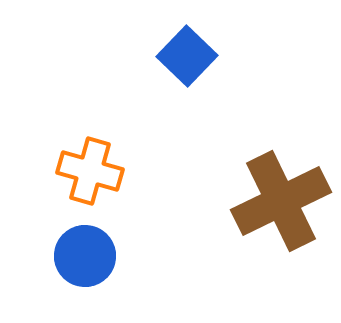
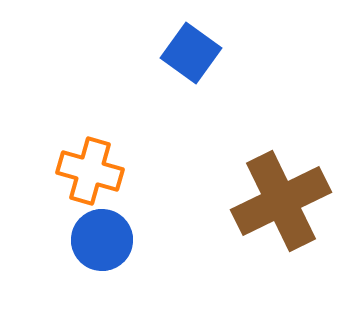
blue square: moved 4 px right, 3 px up; rotated 8 degrees counterclockwise
blue circle: moved 17 px right, 16 px up
